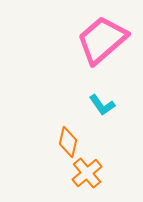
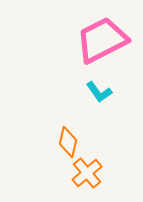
pink trapezoid: rotated 14 degrees clockwise
cyan L-shape: moved 3 px left, 13 px up
